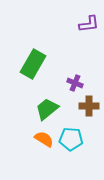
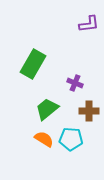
brown cross: moved 5 px down
